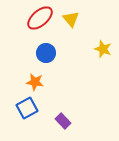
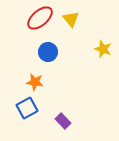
blue circle: moved 2 px right, 1 px up
